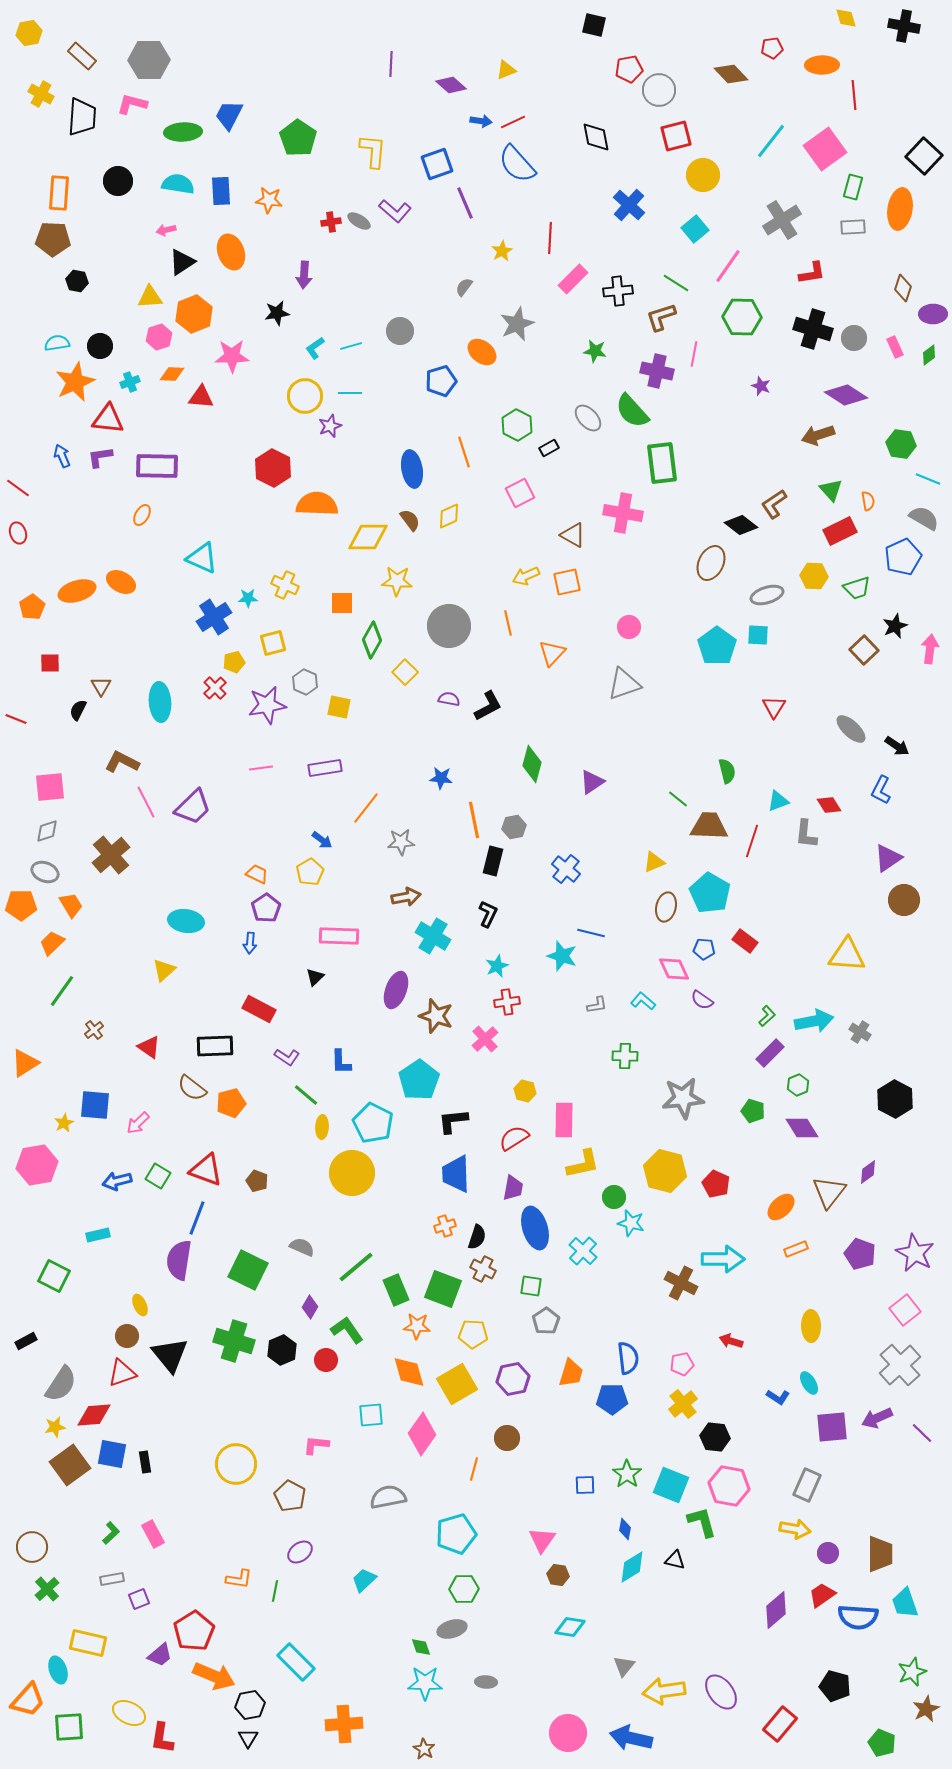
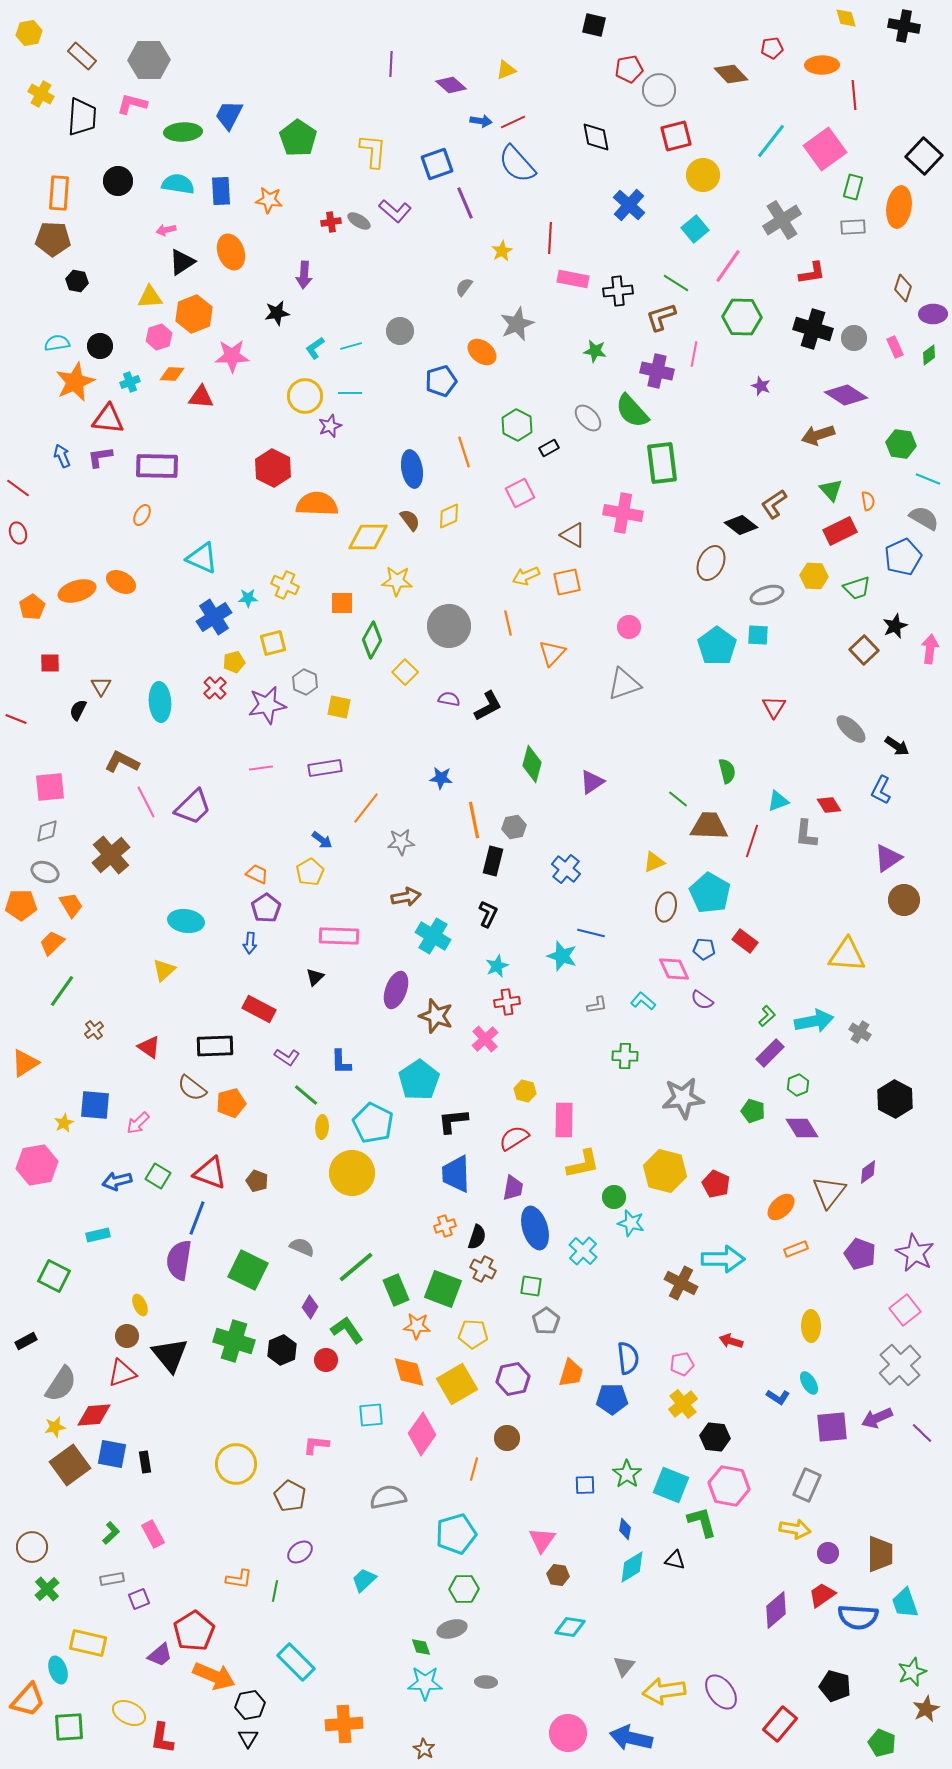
orange ellipse at (900, 209): moved 1 px left, 2 px up
pink rectangle at (573, 279): rotated 56 degrees clockwise
red triangle at (206, 1170): moved 4 px right, 3 px down
